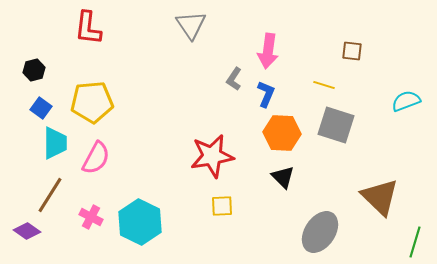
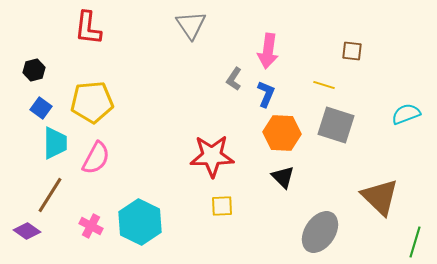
cyan semicircle: moved 13 px down
red star: rotated 9 degrees clockwise
pink cross: moved 9 px down
